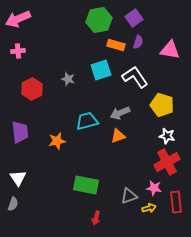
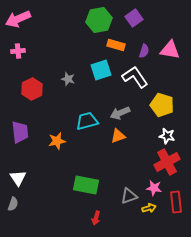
purple semicircle: moved 6 px right, 9 px down
